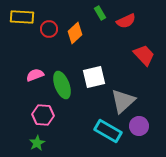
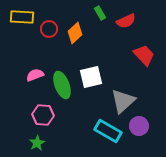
white square: moved 3 px left
